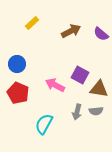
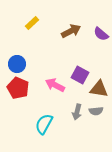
red pentagon: moved 5 px up
